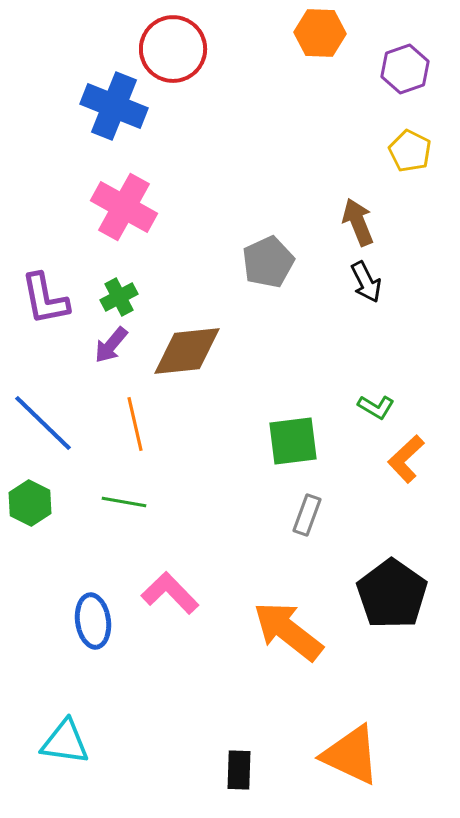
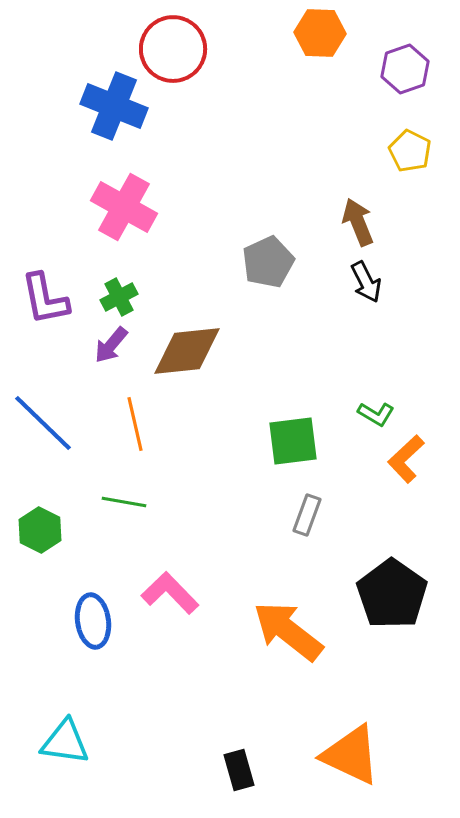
green L-shape: moved 7 px down
green hexagon: moved 10 px right, 27 px down
black rectangle: rotated 18 degrees counterclockwise
